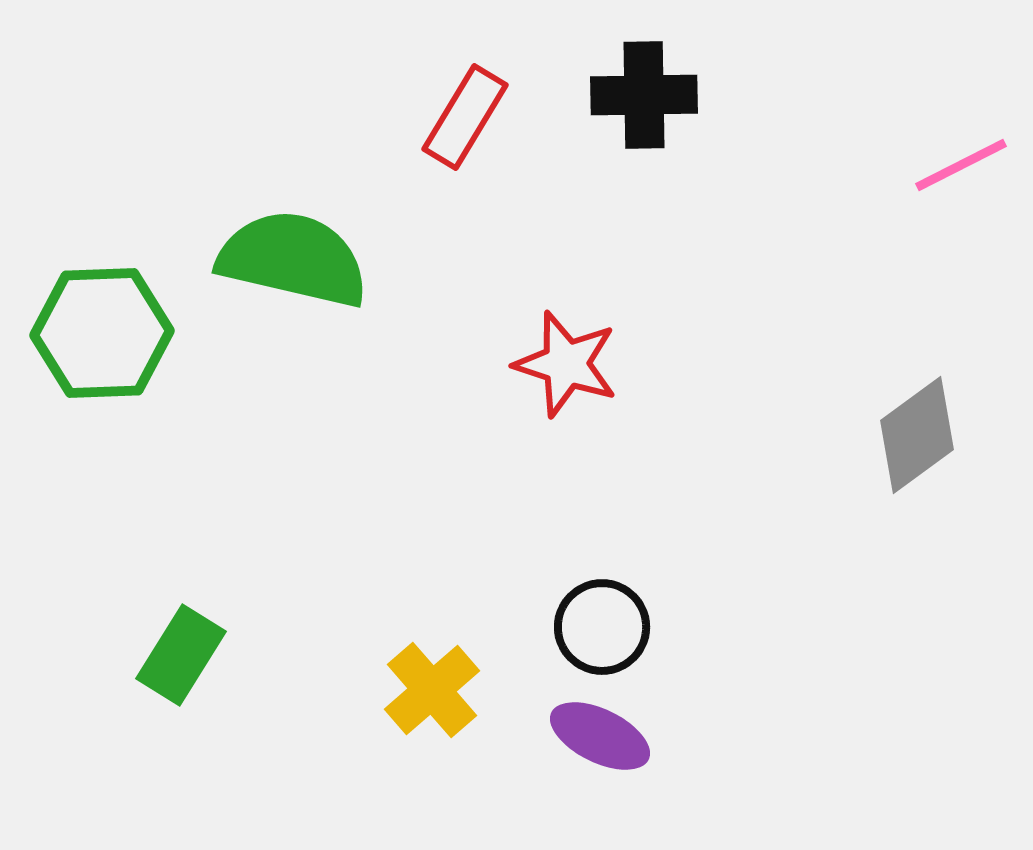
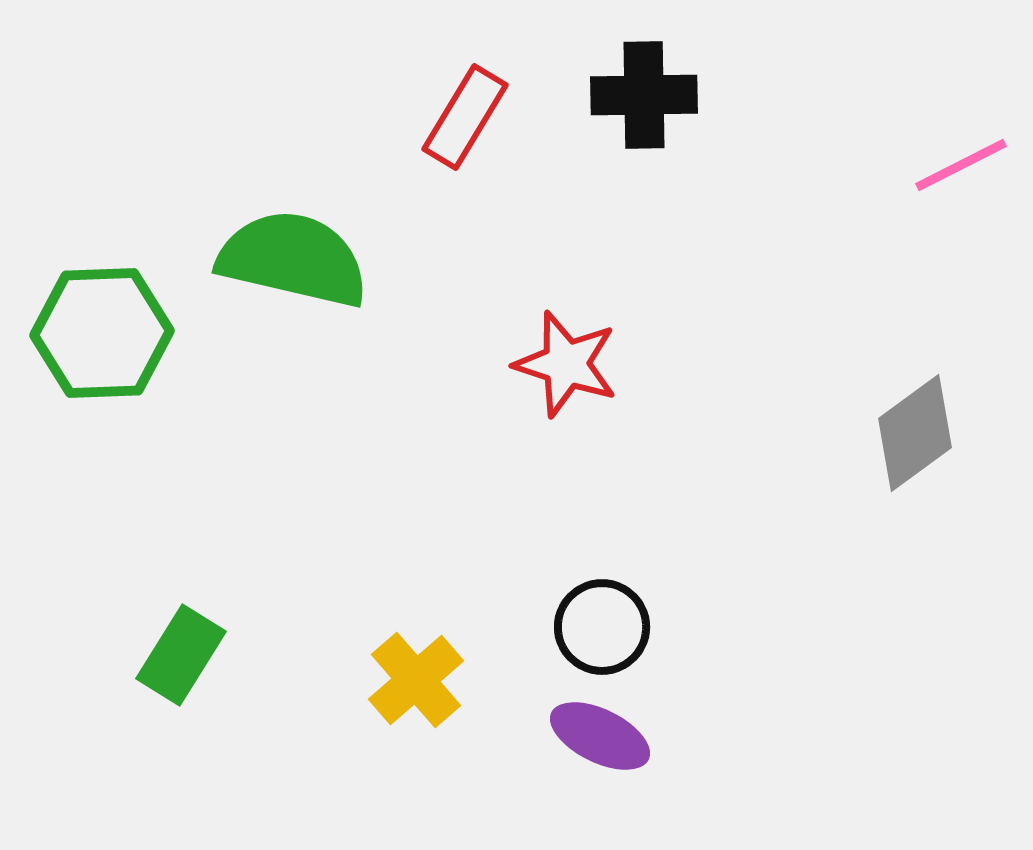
gray diamond: moved 2 px left, 2 px up
yellow cross: moved 16 px left, 10 px up
